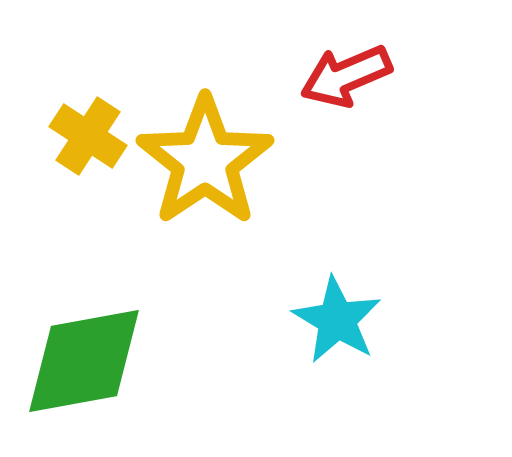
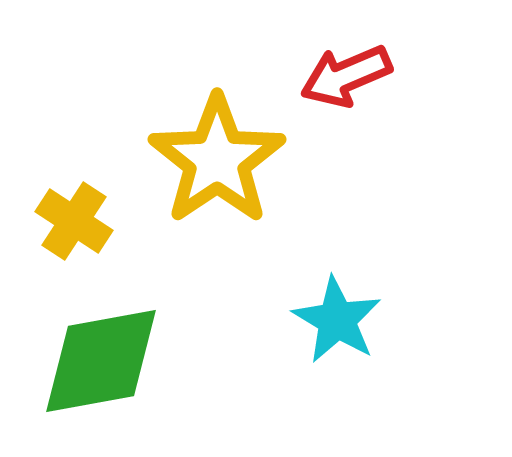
yellow cross: moved 14 px left, 85 px down
yellow star: moved 12 px right, 1 px up
green diamond: moved 17 px right
